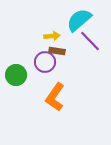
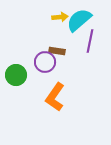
yellow arrow: moved 8 px right, 19 px up
purple line: rotated 55 degrees clockwise
